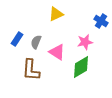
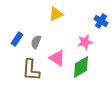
pink triangle: moved 6 px down
